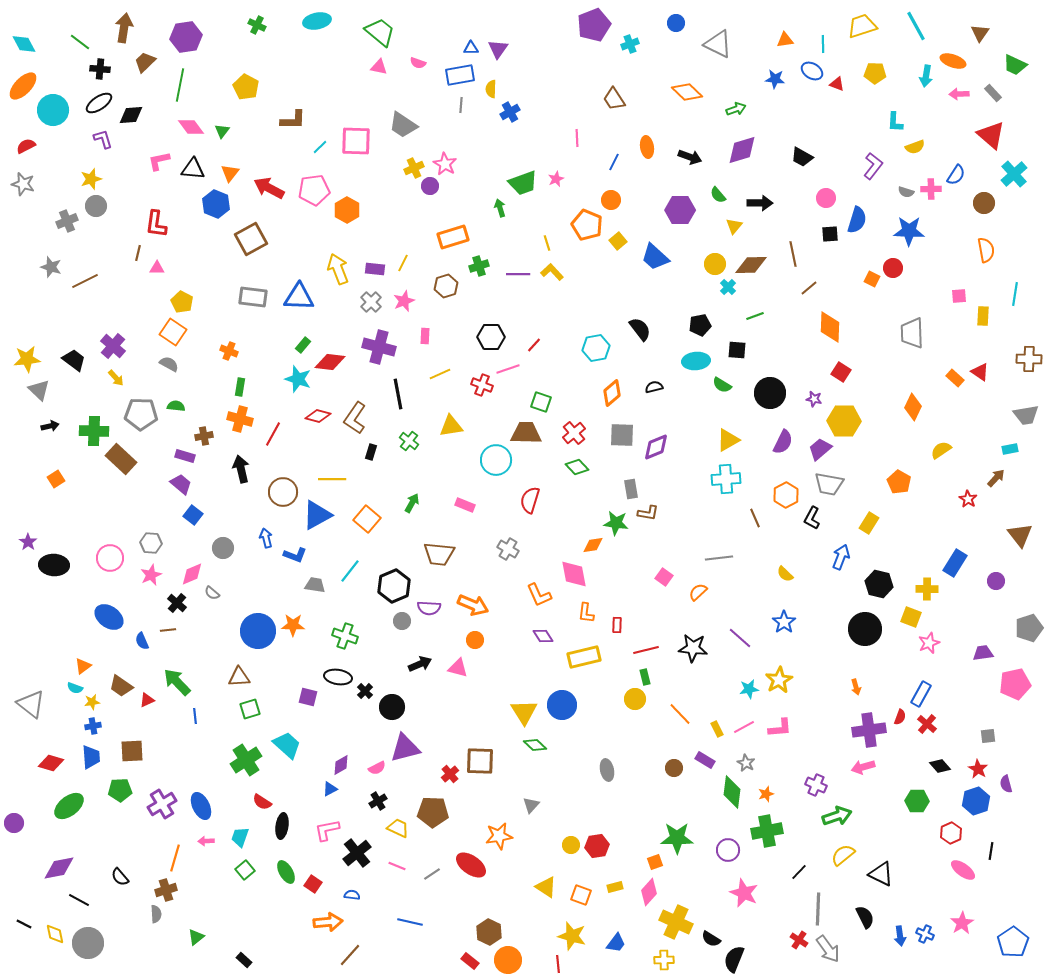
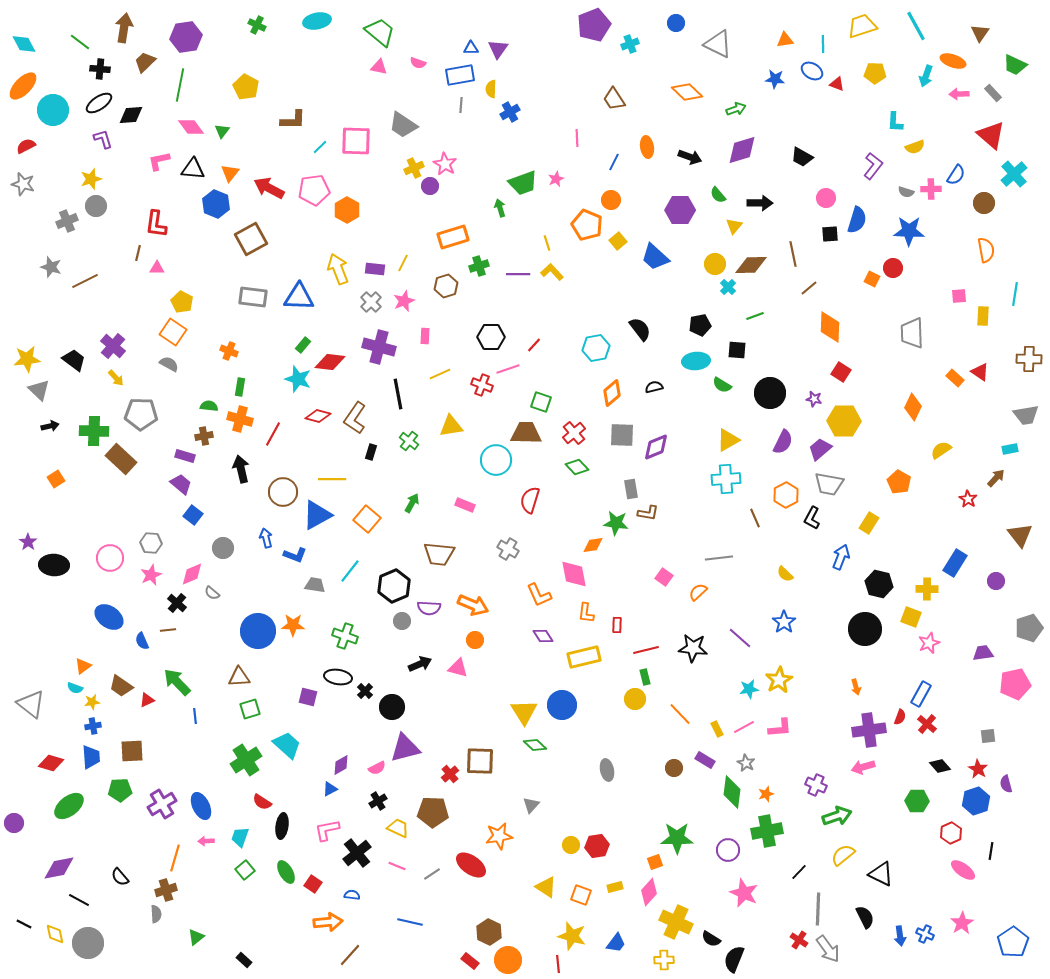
cyan arrow at (926, 76): rotated 10 degrees clockwise
green semicircle at (176, 406): moved 33 px right
